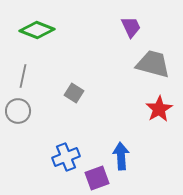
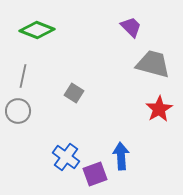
purple trapezoid: rotated 20 degrees counterclockwise
blue cross: rotated 32 degrees counterclockwise
purple square: moved 2 px left, 4 px up
